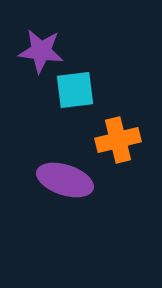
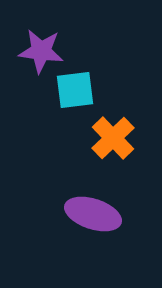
orange cross: moved 5 px left, 2 px up; rotated 30 degrees counterclockwise
purple ellipse: moved 28 px right, 34 px down
